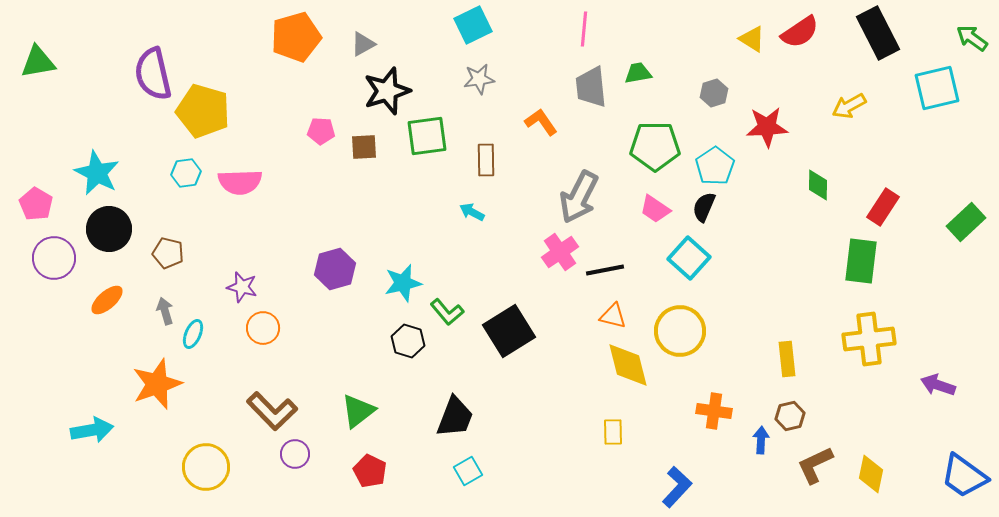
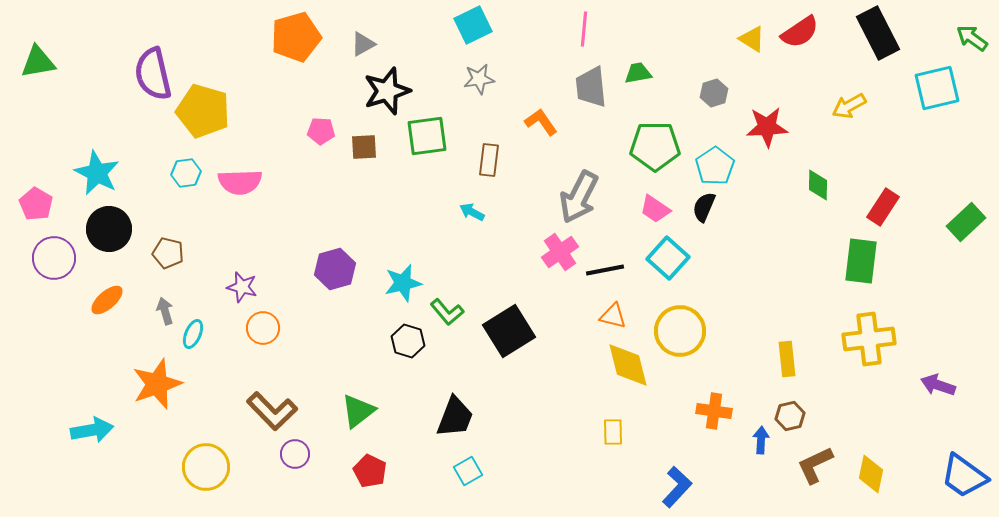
brown rectangle at (486, 160): moved 3 px right; rotated 8 degrees clockwise
cyan square at (689, 258): moved 21 px left
